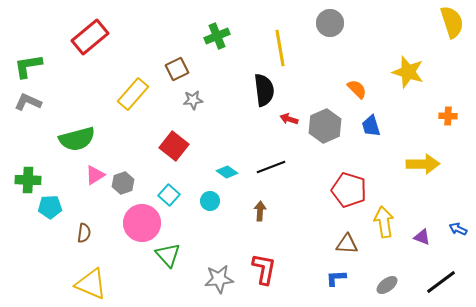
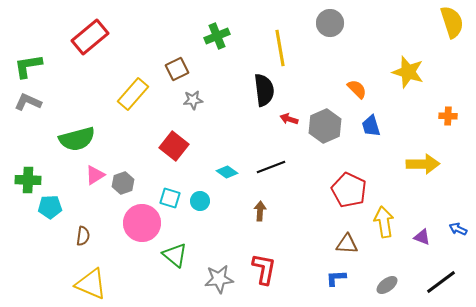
red pentagon at (349, 190): rotated 8 degrees clockwise
cyan square at (169, 195): moved 1 px right, 3 px down; rotated 25 degrees counterclockwise
cyan circle at (210, 201): moved 10 px left
brown semicircle at (84, 233): moved 1 px left, 3 px down
green triangle at (168, 255): moved 7 px right; rotated 8 degrees counterclockwise
